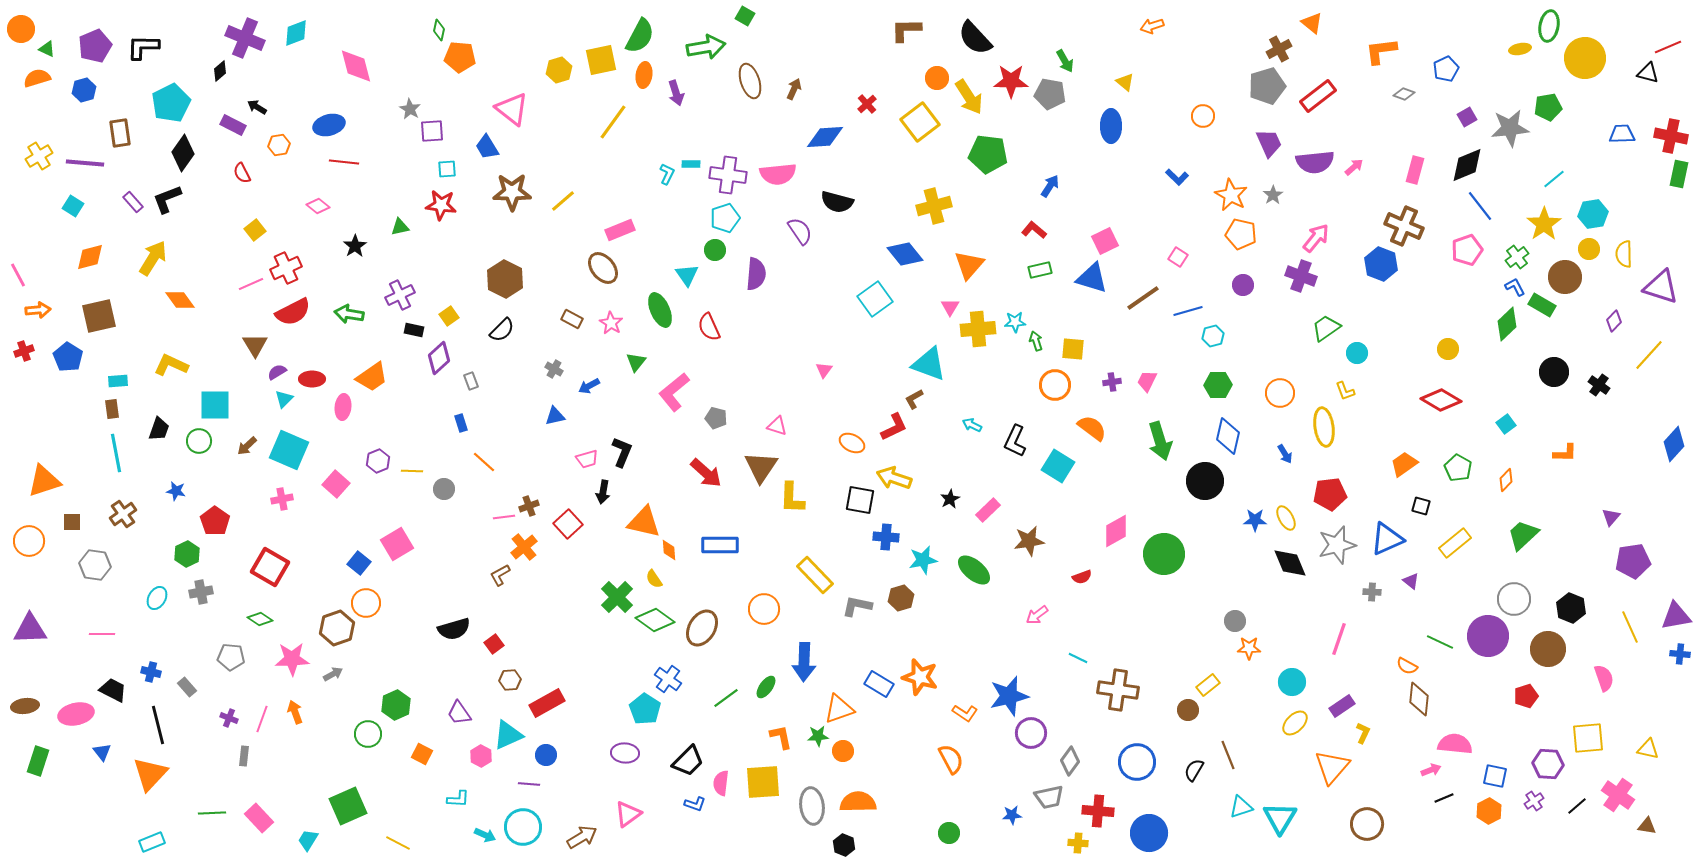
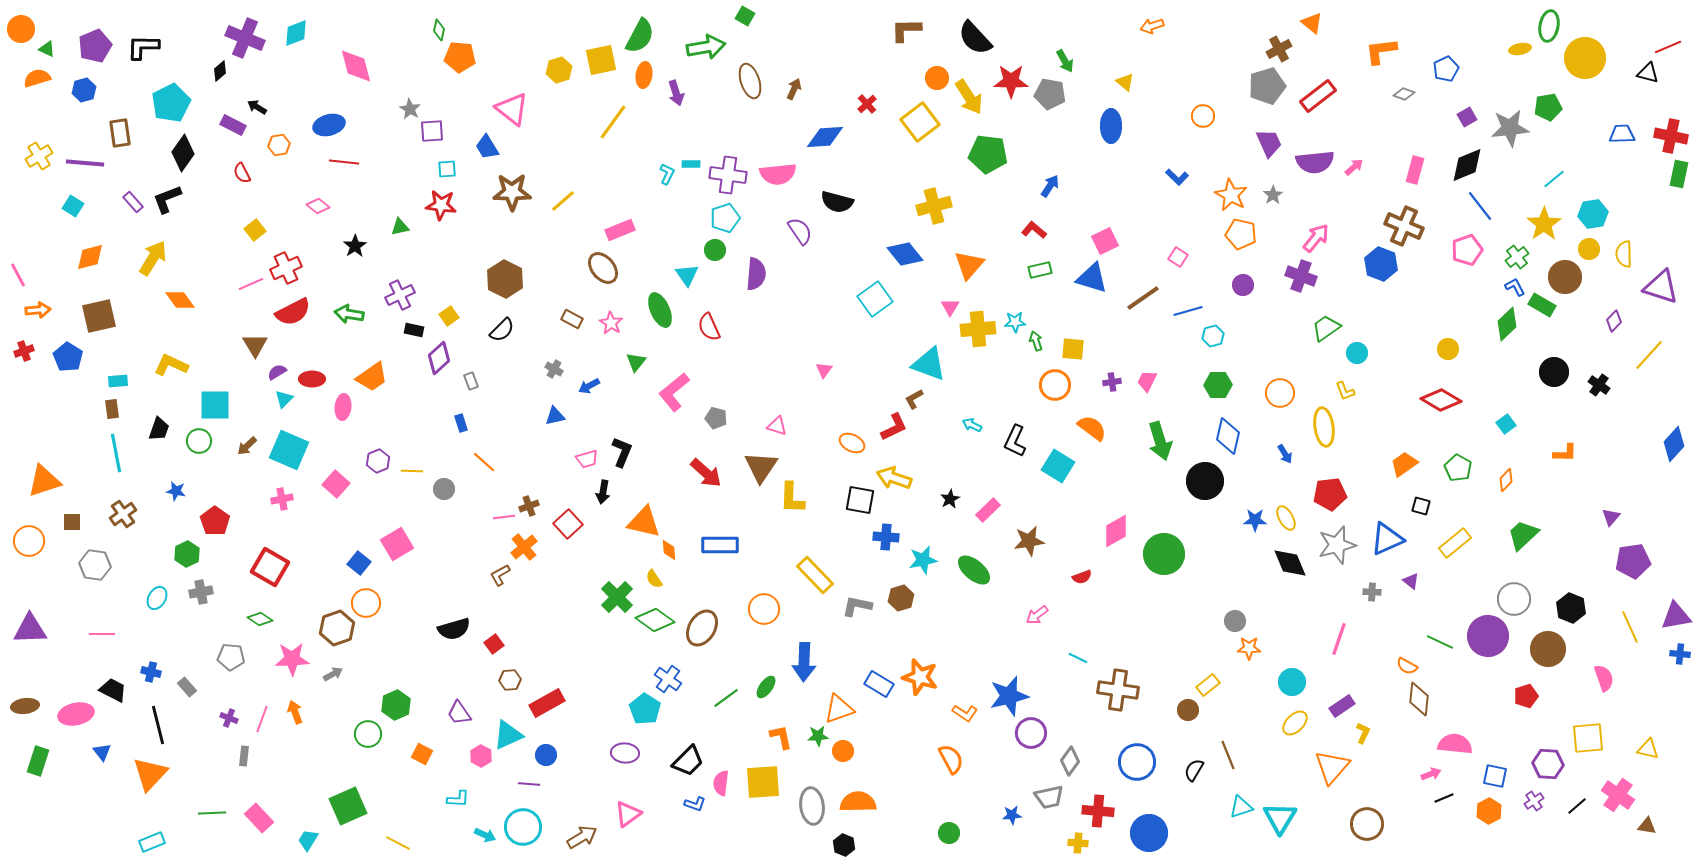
pink arrow at (1431, 770): moved 4 px down
